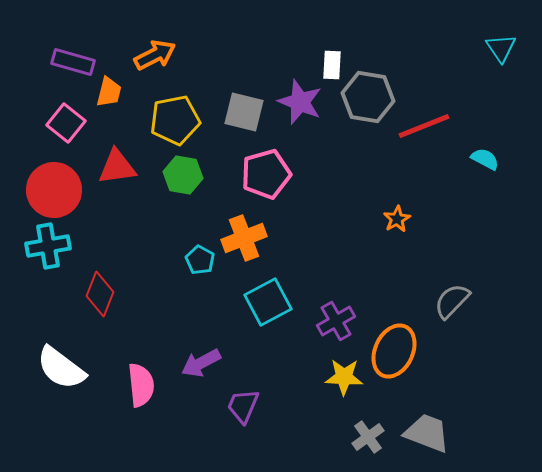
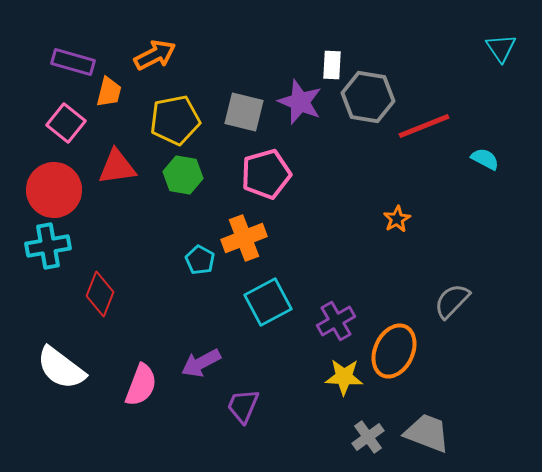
pink semicircle: rotated 27 degrees clockwise
